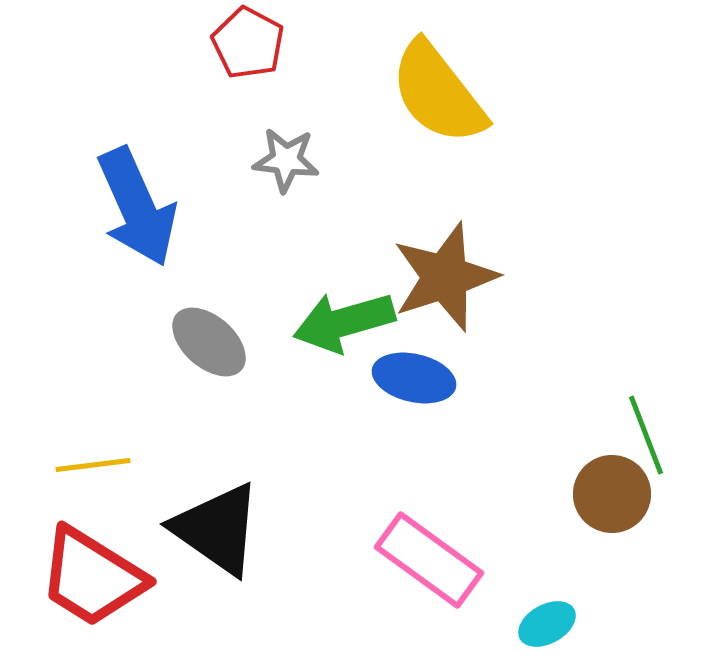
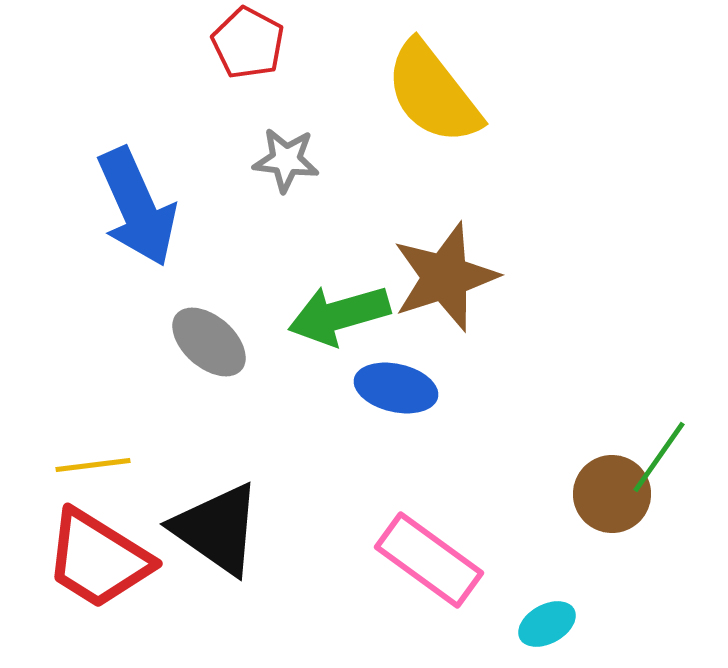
yellow semicircle: moved 5 px left
green arrow: moved 5 px left, 7 px up
blue ellipse: moved 18 px left, 10 px down
green line: moved 13 px right, 22 px down; rotated 56 degrees clockwise
red trapezoid: moved 6 px right, 18 px up
